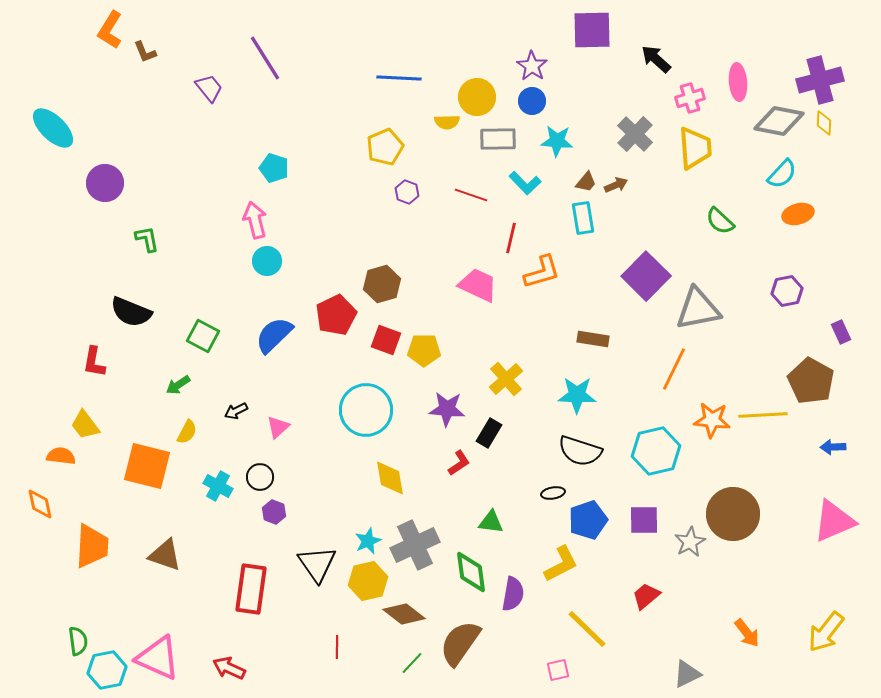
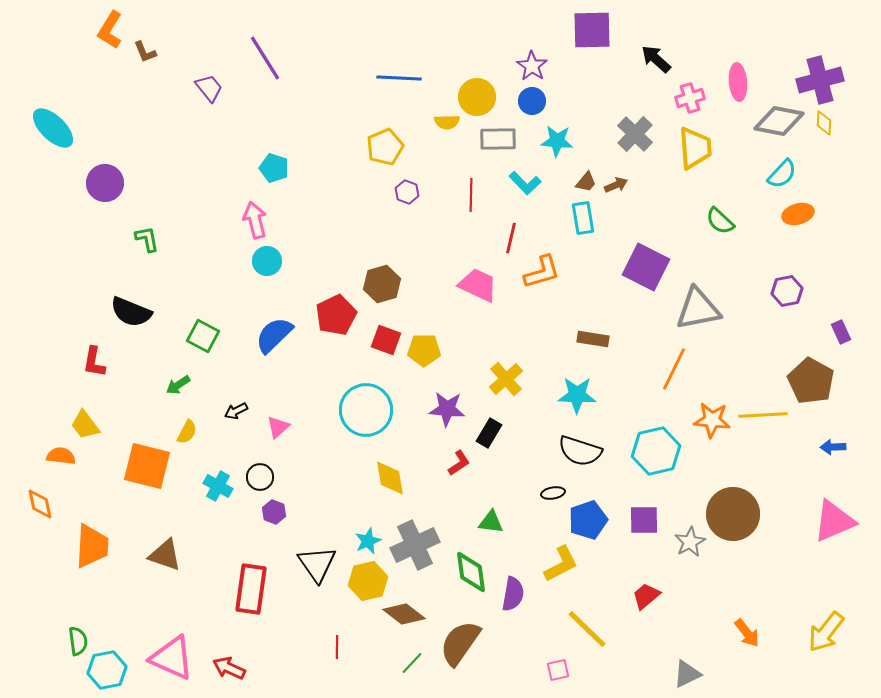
red line at (471, 195): rotated 72 degrees clockwise
purple square at (646, 276): moved 9 px up; rotated 18 degrees counterclockwise
pink triangle at (158, 658): moved 14 px right
